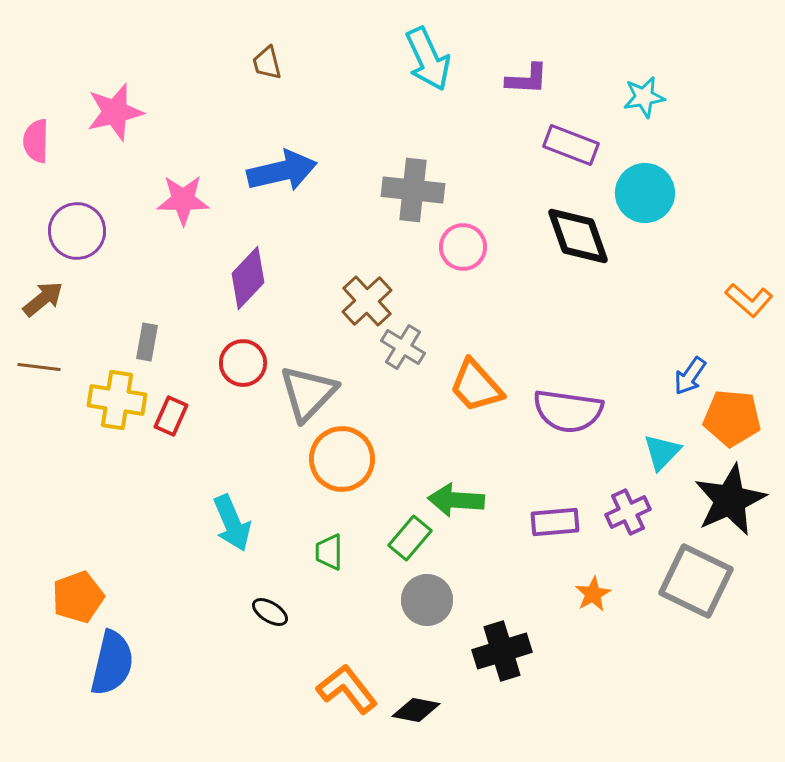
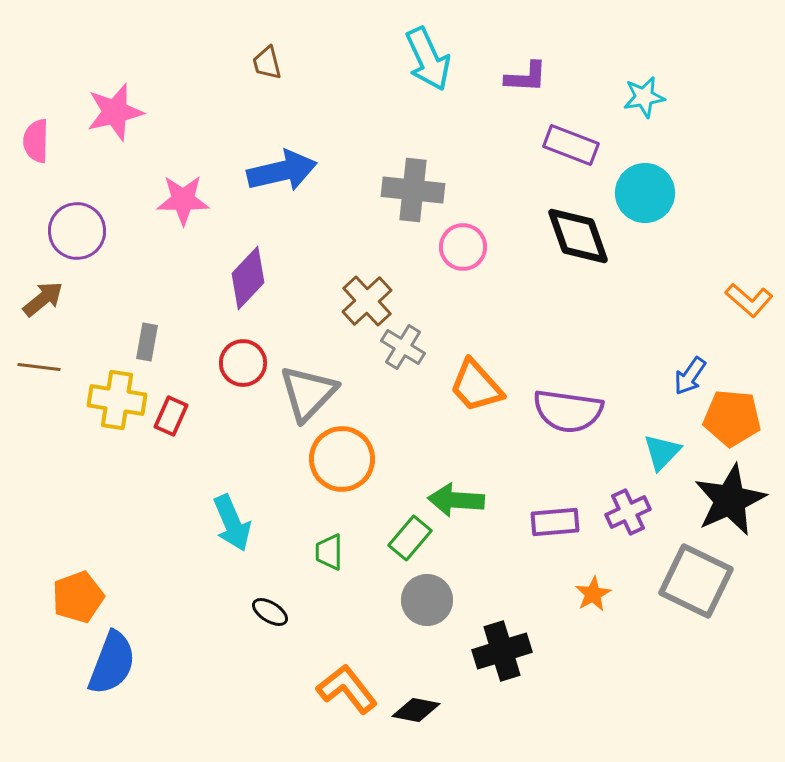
purple L-shape at (527, 79): moved 1 px left, 2 px up
blue semicircle at (112, 663): rotated 8 degrees clockwise
